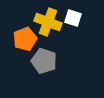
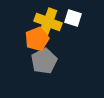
orange pentagon: moved 12 px right
gray pentagon: rotated 25 degrees clockwise
